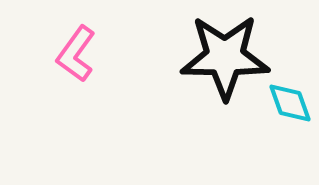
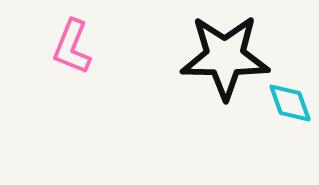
pink L-shape: moved 4 px left, 7 px up; rotated 14 degrees counterclockwise
